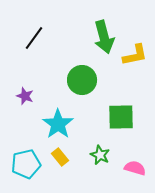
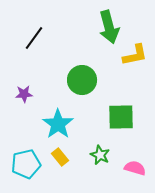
green arrow: moved 5 px right, 10 px up
purple star: moved 1 px left, 2 px up; rotated 24 degrees counterclockwise
